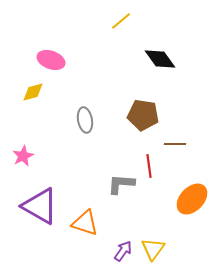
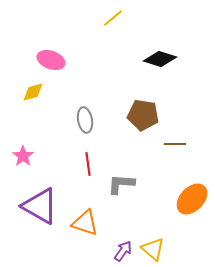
yellow line: moved 8 px left, 3 px up
black diamond: rotated 36 degrees counterclockwise
pink star: rotated 10 degrees counterclockwise
red line: moved 61 px left, 2 px up
yellow triangle: rotated 25 degrees counterclockwise
